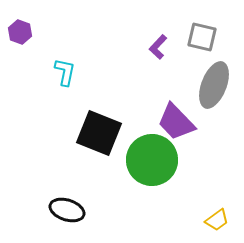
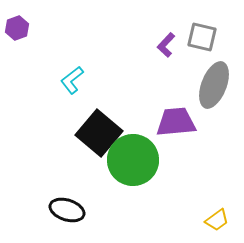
purple hexagon: moved 3 px left, 4 px up; rotated 20 degrees clockwise
purple L-shape: moved 8 px right, 2 px up
cyan L-shape: moved 7 px right, 8 px down; rotated 140 degrees counterclockwise
purple trapezoid: rotated 129 degrees clockwise
black square: rotated 18 degrees clockwise
green circle: moved 19 px left
